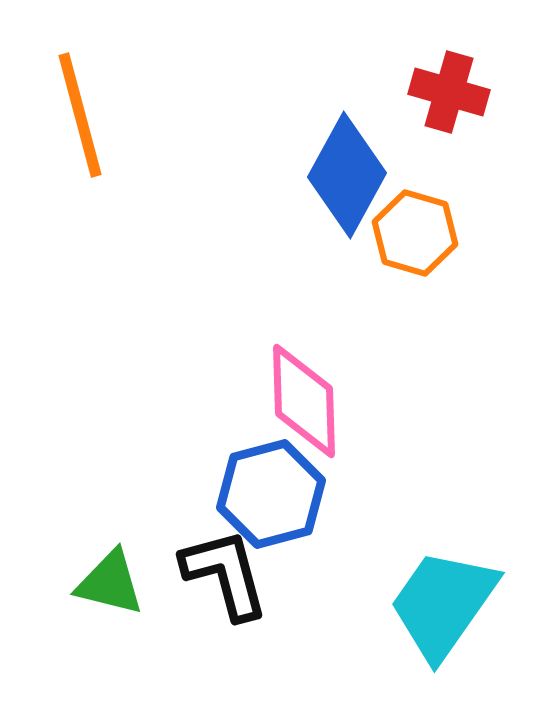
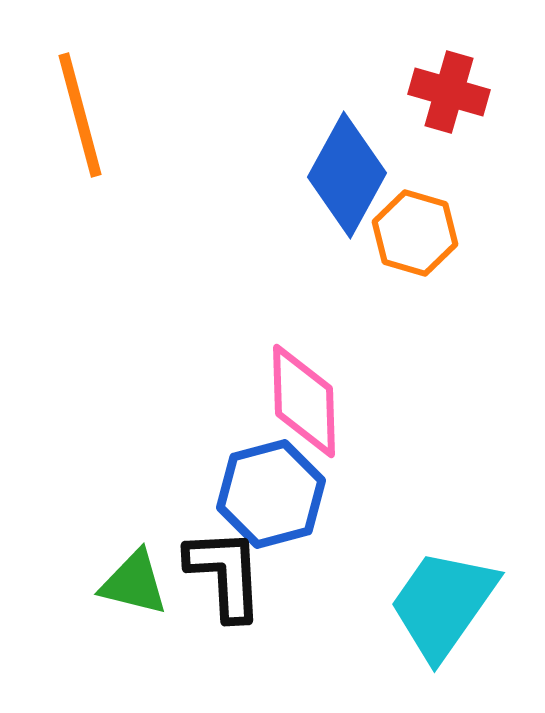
black L-shape: rotated 12 degrees clockwise
green triangle: moved 24 px right
